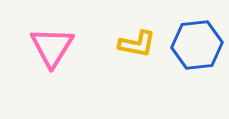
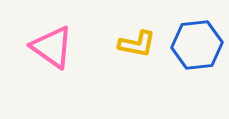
pink triangle: rotated 27 degrees counterclockwise
